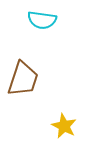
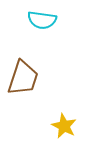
brown trapezoid: moved 1 px up
